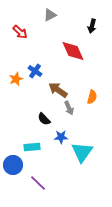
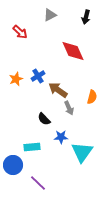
black arrow: moved 6 px left, 9 px up
blue cross: moved 3 px right, 5 px down; rotated 24 degrees clockwise
